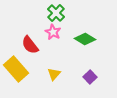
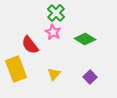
yellow rectangle: rotated 20 degrees clockwise
